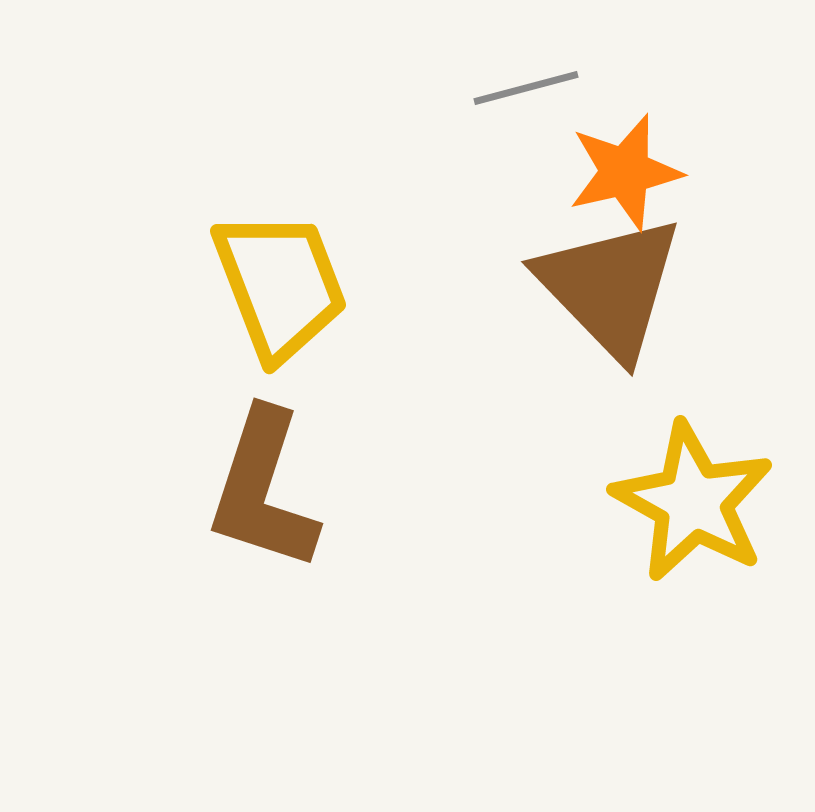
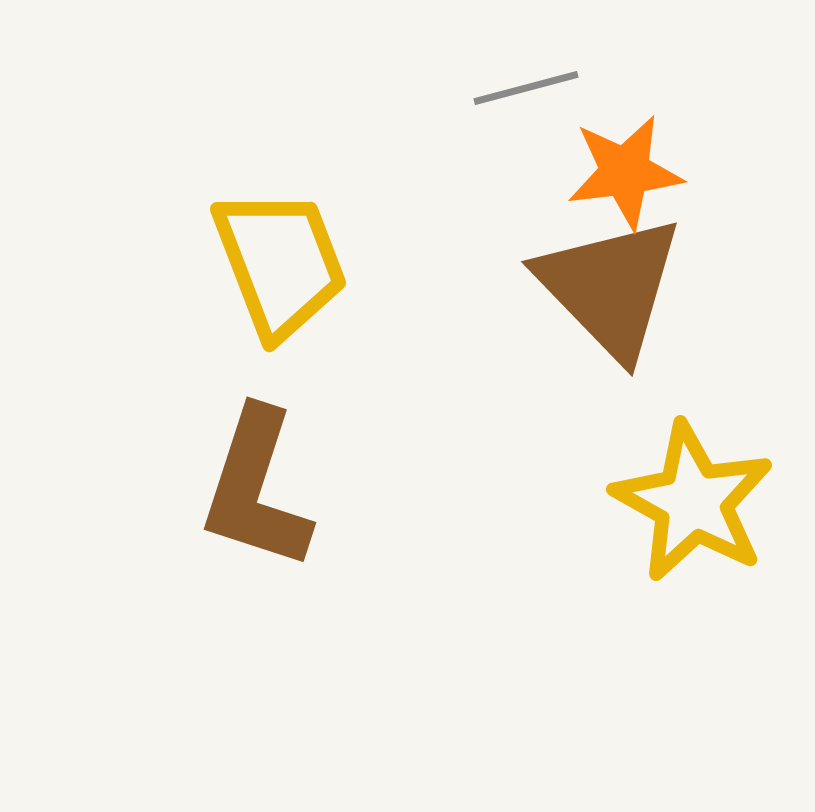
orange star: rotated 6 degrees clockwise
yellow trapezoid: moved 22 px up
brown L-shape: moved 7 px left, 1 px up
